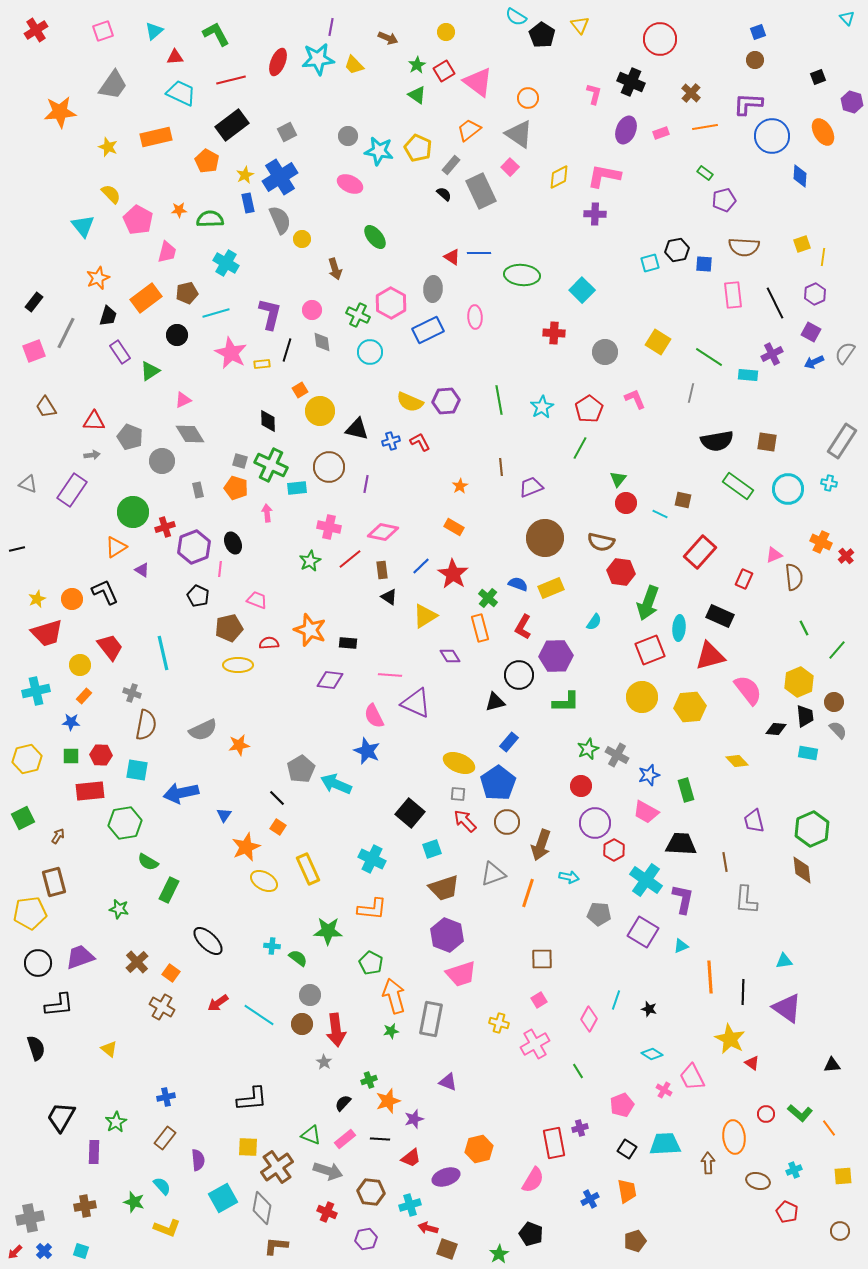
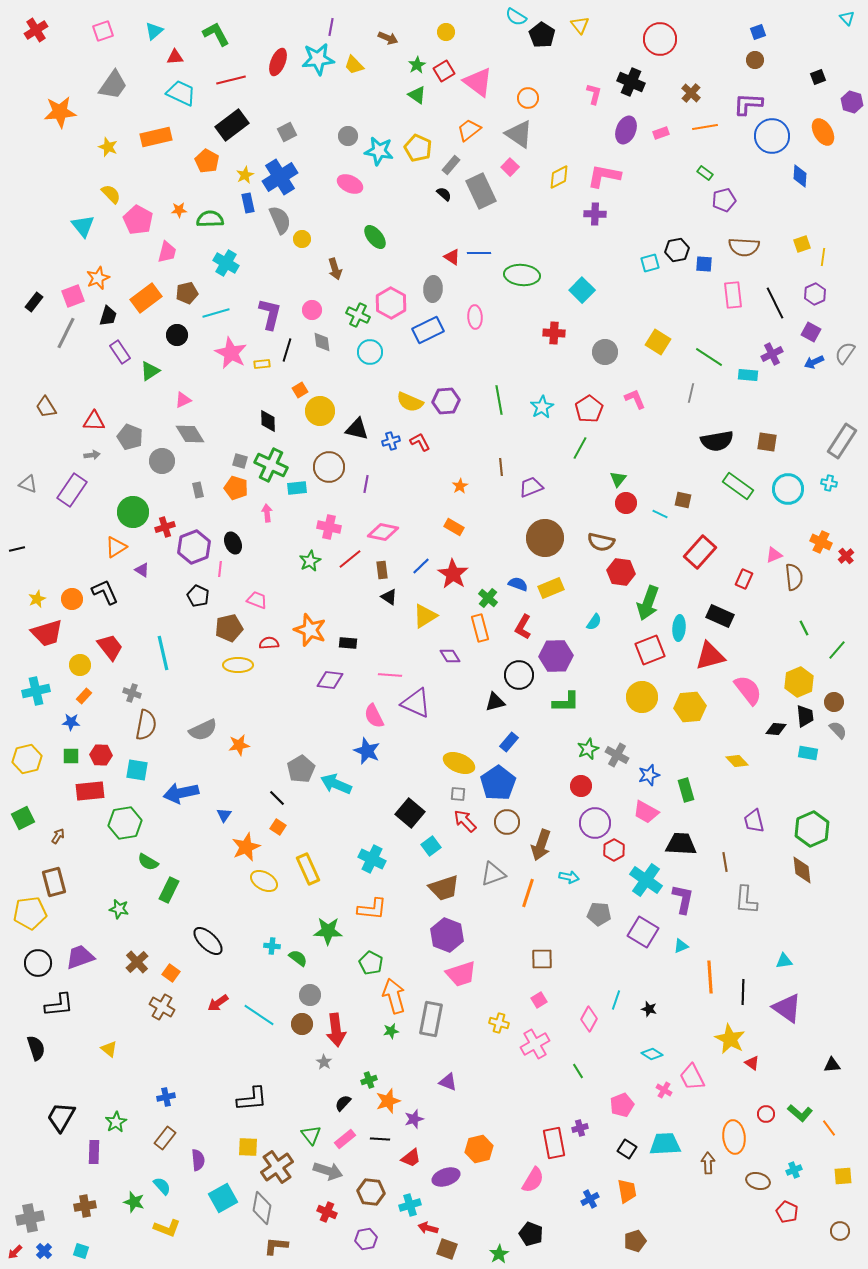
pink square at (34, 351): moved 39 px right, 55 px up
cyan square at (432, 849): moved 1 px left, 3 px up; rotated 18 degrees counterclockwise
green triangle at (311, 1135): rotated 30 degrees clockwise
